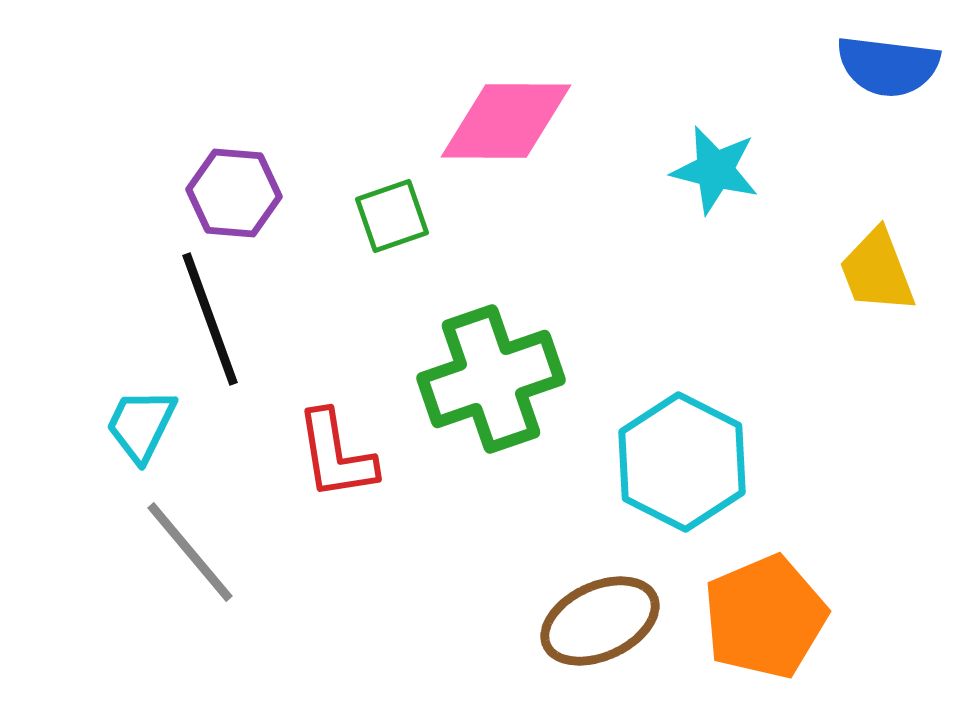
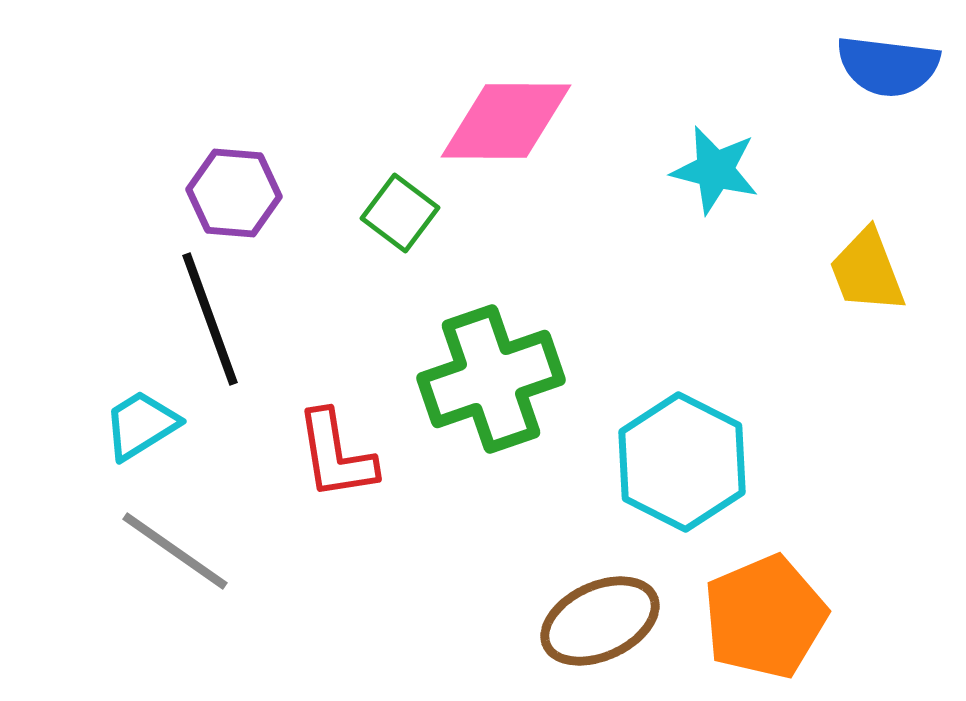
green square: moved 8 px right, 3 px up; rotated 34 degrees counterclockwise
yellow trapezoid: moved 10 px left
cyan trapezoid: rotated 32 degrees clockwise
gray line: moved 15 px left, 1 px up; rotated 15 degrees counterclockwise
